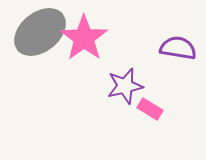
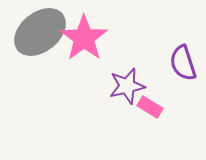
purple semicircle: moved 5 px right, 15 px down; rotated 117 degrees counterclockwise
purple star: moved 2 px right
pink rectangle: moved 2 px up
